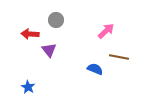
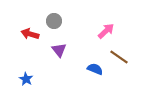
gray circle: moved 2 px left, 1 px down
red arrow: rotated 12 degrees clockwise
purple triangle: moved 10 px right
brown line: rotated 24 degrees clockwise
blue star: moved 2 px left, 8 px up
